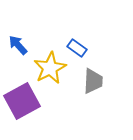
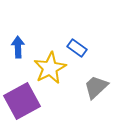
blue arrow: moved 2 px down; rotated 40 degrees clockwise
gray trapezoid: moved 3 px right, 6 px down; rotated 136 degrees counterclockwise
